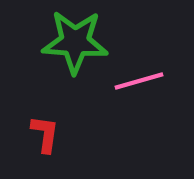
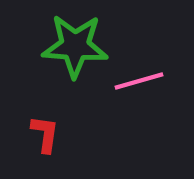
green star: moved 4 px down
